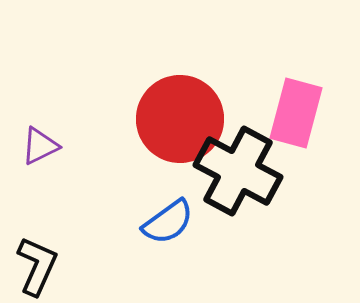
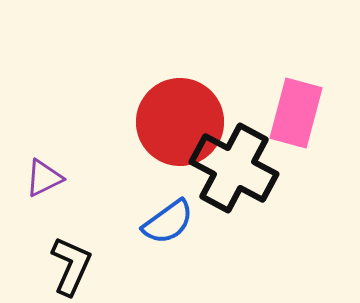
red circle: moved 3 px down
purple triangle: moved 4 px right, 32 px down
black cross: moved 4 px left, 3 px up
black L-shape: moved 34 px right
